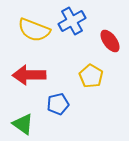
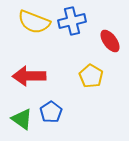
blue cross: rotated 16 degrees clockwise
yellow semicircle: moved 8 px up
red arrow: moved 1 px down
blue pentagon: moved 7 px left, 8 px down; rotated 20 degrees counterclockwise
green triangle: moved 1 px left, 5 px up
